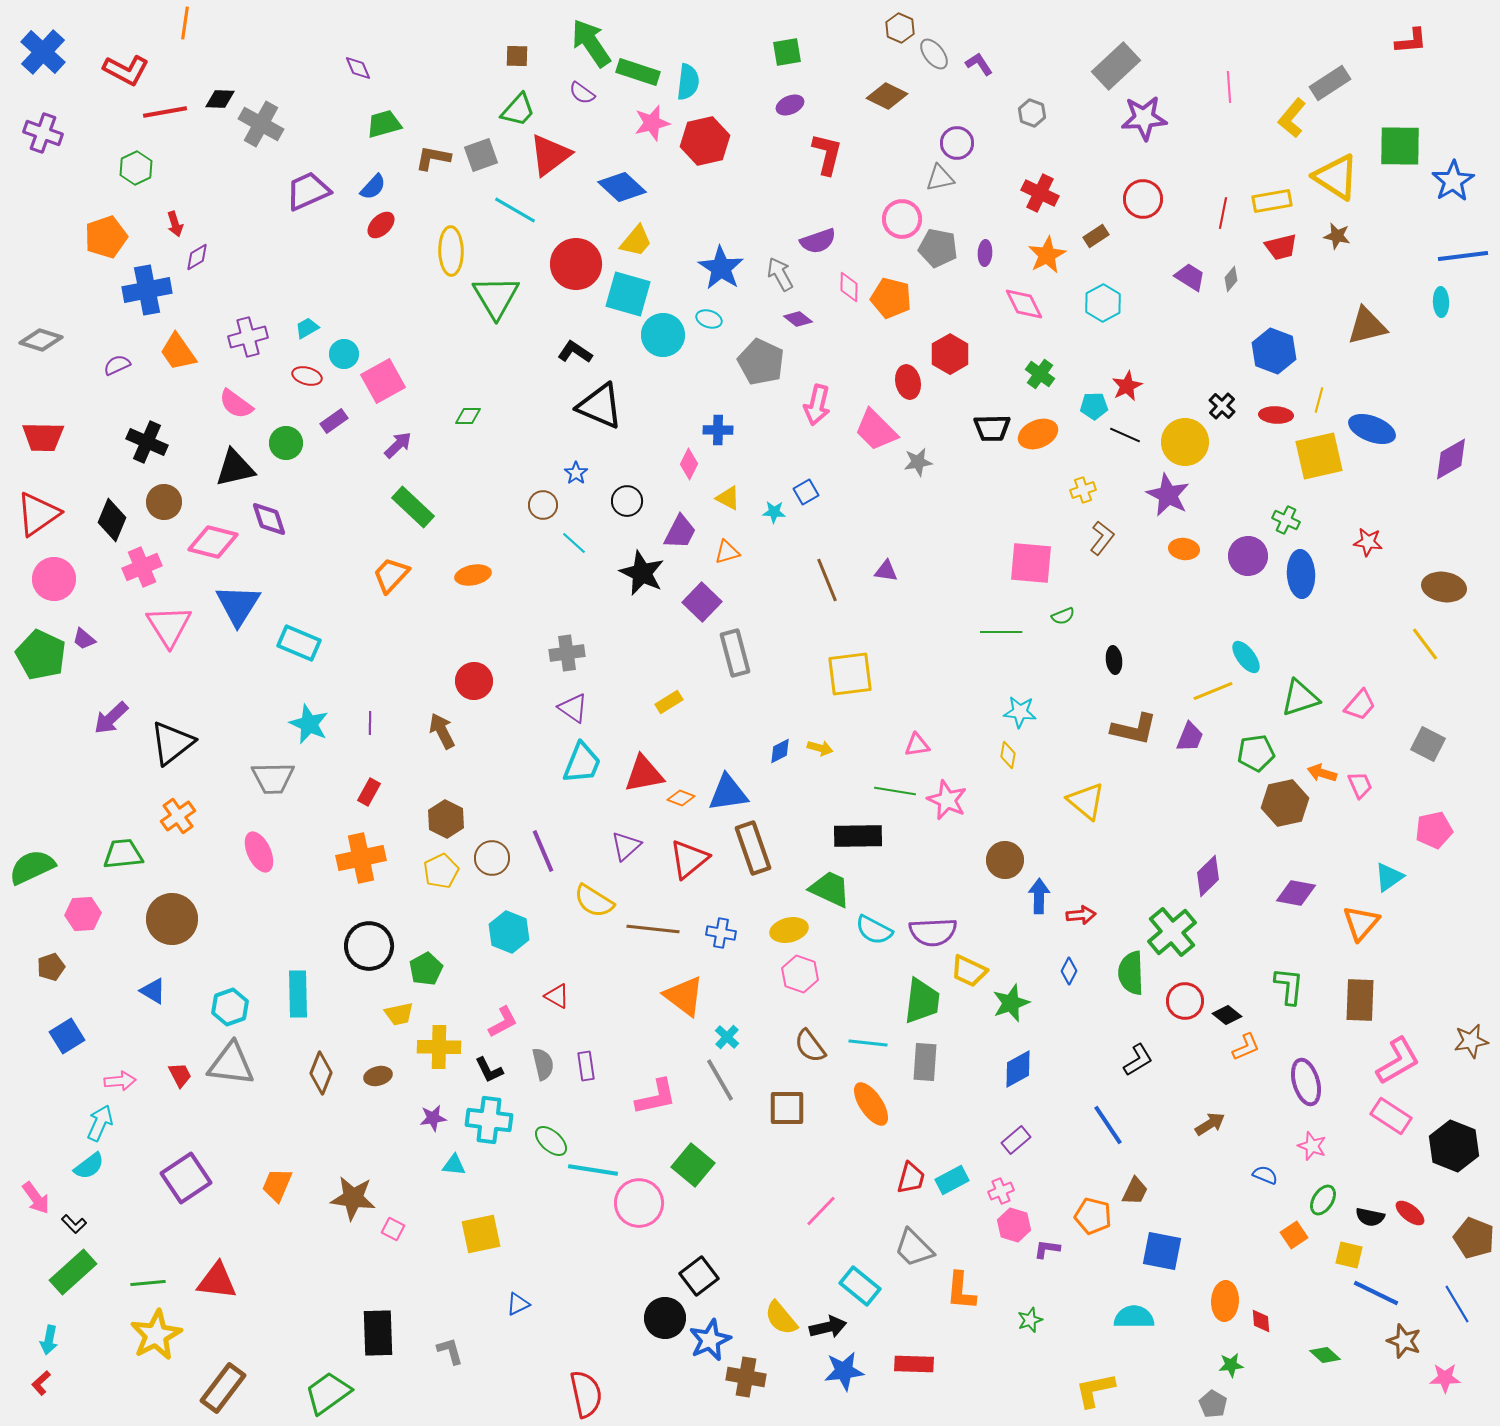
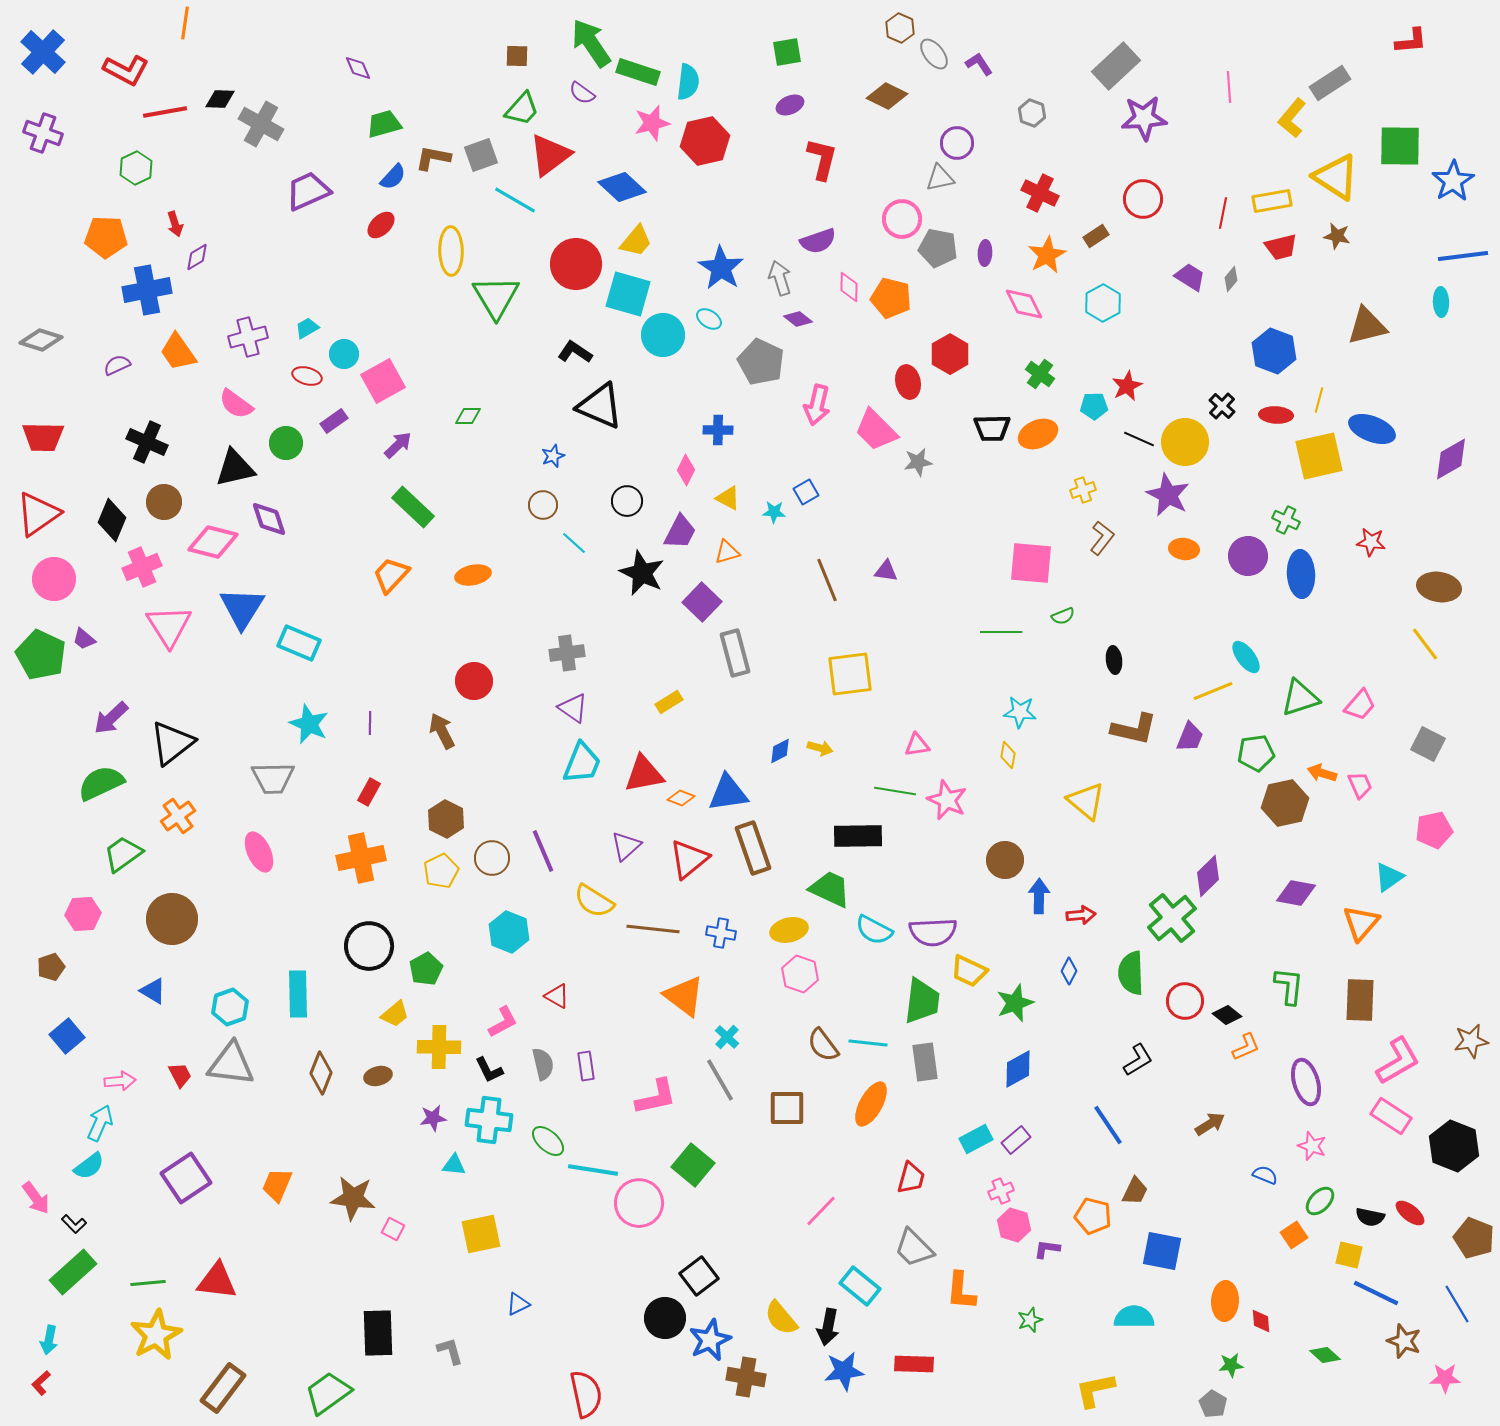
green trapezoid at (518, 110): moved 4 px right, 1 px up
red L-shape at (827, 154): moved 5 px left, 5 px down
blue semicircle at (373, 187): moved 20 px right, 10 px up
cyan line at (515, 210): moved 10 px up
orange pentagon at (106, 237): rotated 21 degrees clockwise
gray arrow at (780, 274): moved 4 px down; rotated 12 degrees clockwise
cyan ellipse at (709, 319): rotated 15 degrees clockwise
black line at (1125, 435): moved 14 px right, 4 px down
pink diamond at (689, 464): moved 3 px left, 6 px down
blue star at (576, 473): moved 23 px left, 17 px up; rotated 15 degrees clockwise
red star at (1368, 542): moved 3 px right
brown ellipse at (1444, 587): moved 5 px left
blue triangle at (238, 605): moved 4 px right, 3 px down
green trapezoid at (123, 854): rotated 30 degrees counterclockwise
green semicircle at (32, 867): moved 69 px right, 84 px up
green cross at (1172, 932): moved 14 px up
green star at (1011, 1003): moved 4 px right
yellow trapezoid at (399, 1014): moved 4 px left; rotated 28 degrees counterclockwise
blue square at (67, 1036): rotated 8 degrees counterclockwise
brown semicircle at (810, 1046): moved 13 px right, 1 px up
gray rectangle at (925, 1062): rotated 12 degrees counterclockwise
orange ellipse at (871, 1104): rotated 63 degrees clockwise
green ellipse at (551, 1141): moved 3 px left
cyan rectangle at (952, 1180): moved 24 px right, 41 px up
green ellipse at (1323, 1200): moved 3 px left, 1 px down; rotated 12 degrees clockwise
black arrow at (828, 1327): rotated 114 degrees clockwise
